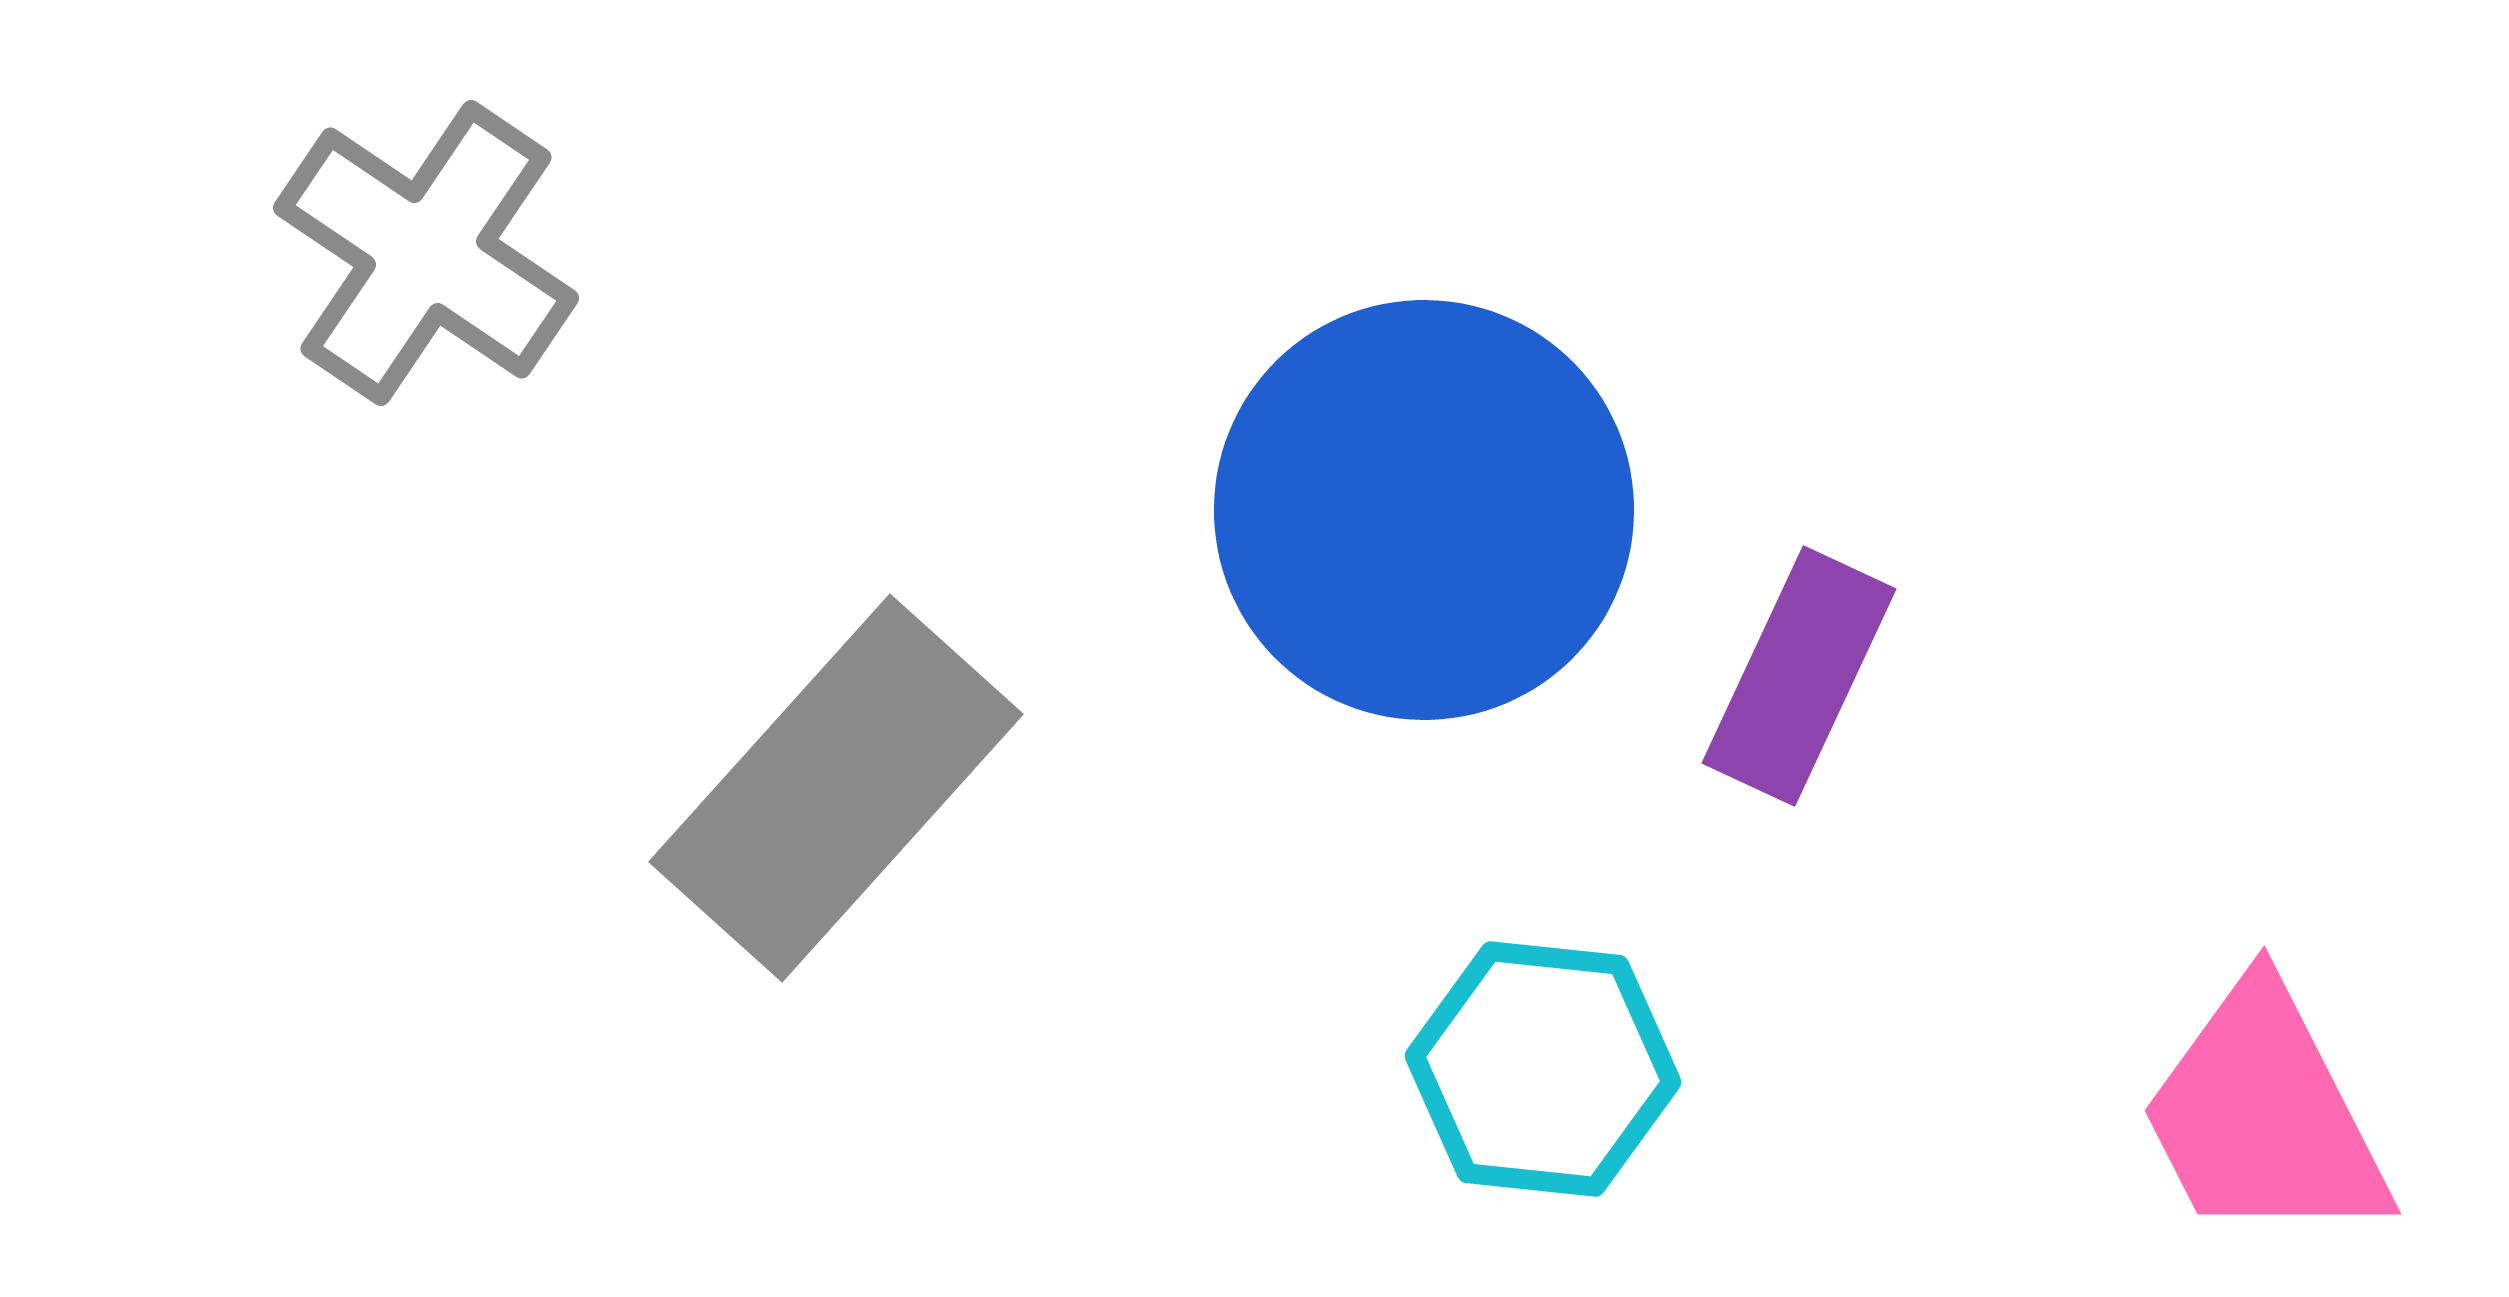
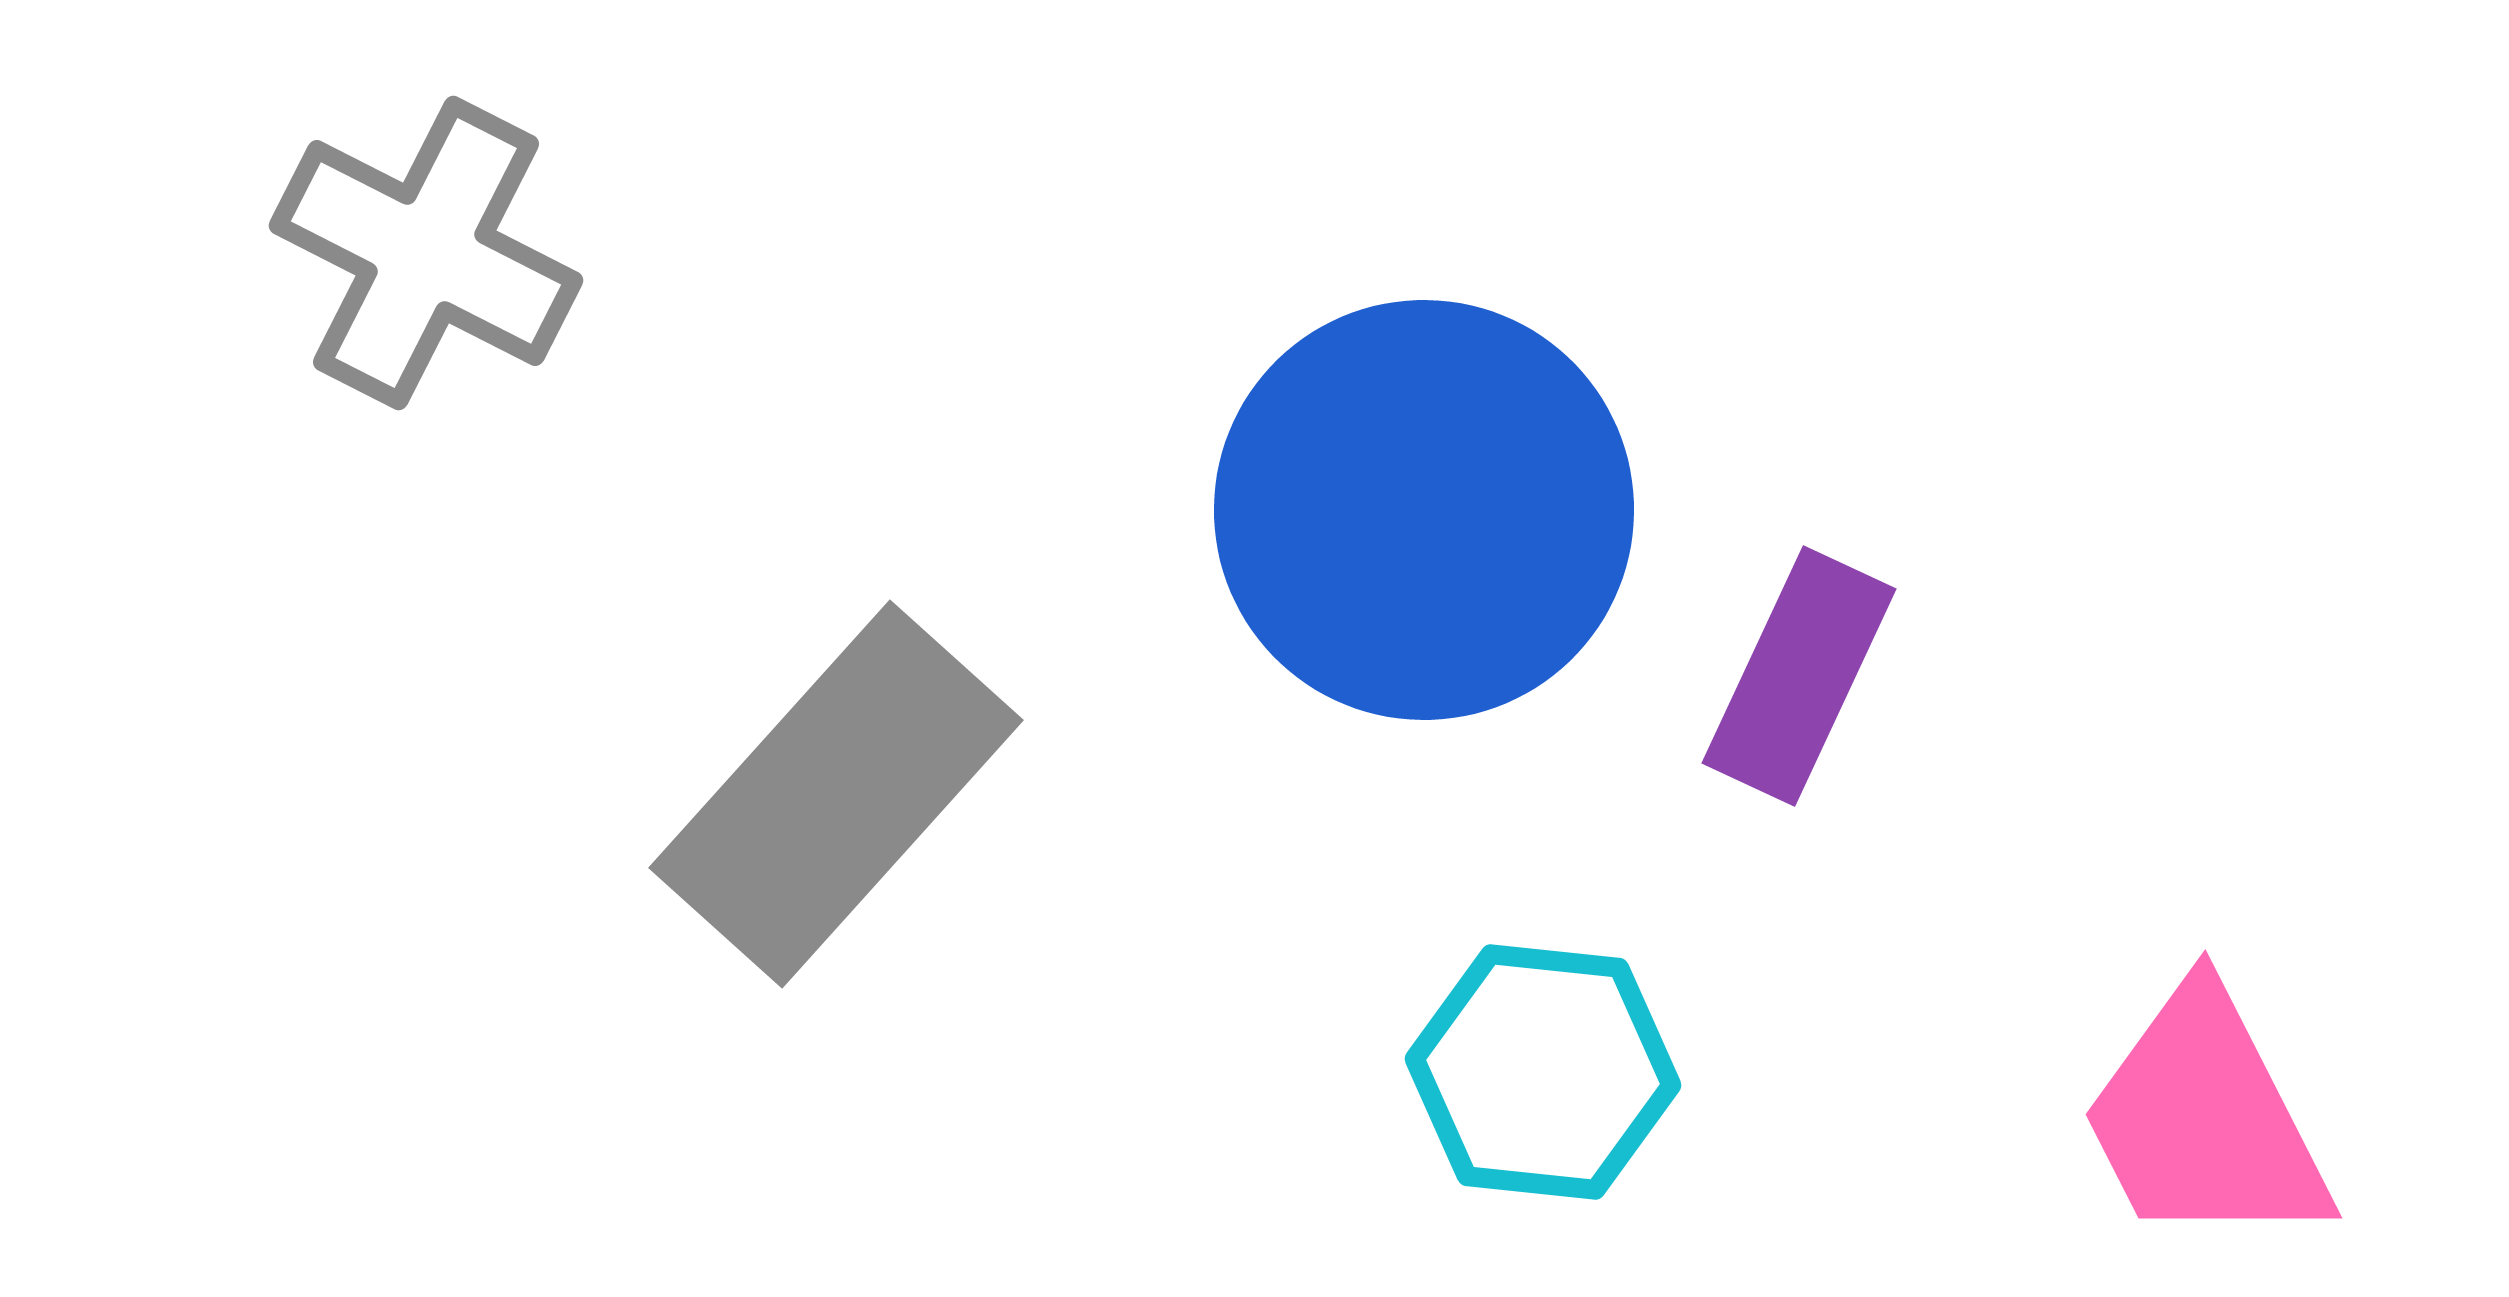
gray cross: rotated 7 degrees counterclockwise
gray rectangle: moved 6 px down
cyan hexagon: moved 3 px down
pink trapezoid: moved 59 px left, 4 px down
